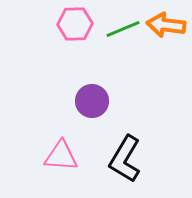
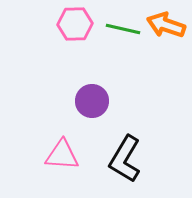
orange arrow: rotated 12 degrees clockwise
green line: rotated 36 degrees clockwise
pink triangle: moved 1 px right, 1 px up
